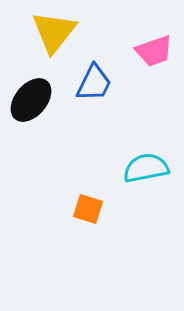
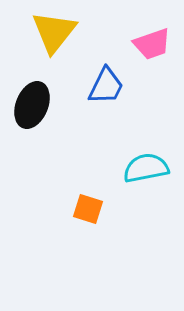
pink trapezoid: moved 2 px left, 7 px up
blue trapezoid: moved 12 px right, 3 px down
black ellipse: moved 1 px right, 5 px down; rotated 18 degrees counterclockwise
